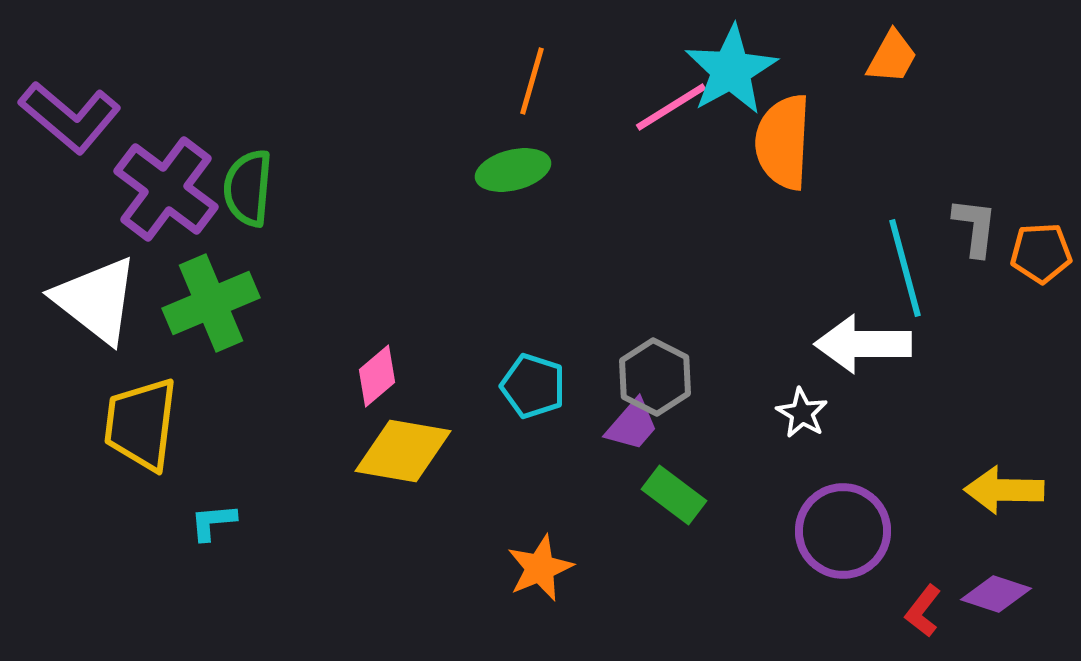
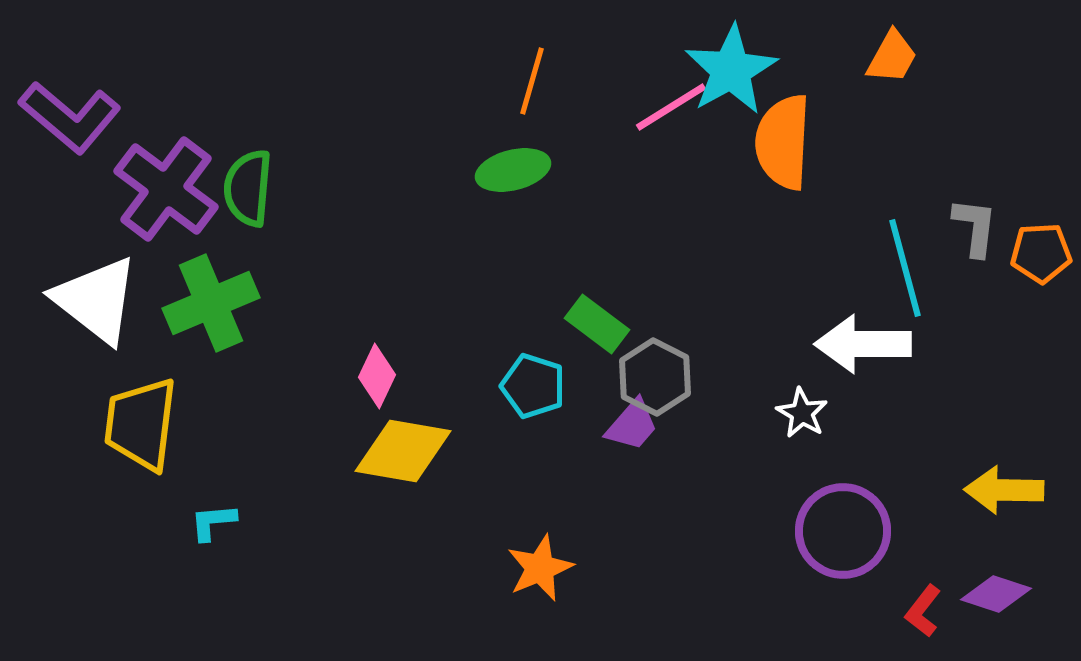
pink diamond: rotated 24 degrees counterclockwise
green rectangle: moved 77 px left, 171 px up
